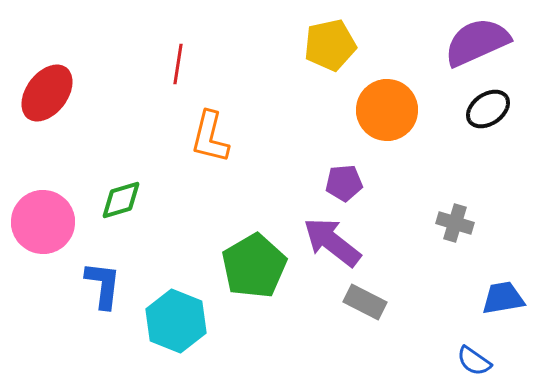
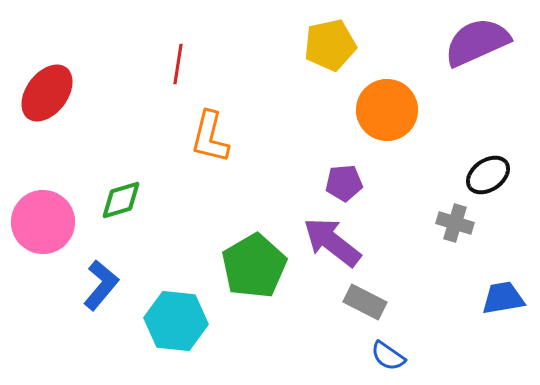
black ellipse: moved 66 px down
blue L-shape: moved 2 px left; rotated 33 degrees clockwise
cyan hexagon: rotated 16 degrees counterclockwise
blue semicircle: moved 86 px left, 5 px up
